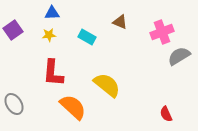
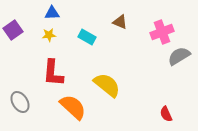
gray ellipse: moved 6 px right, 2 px up
